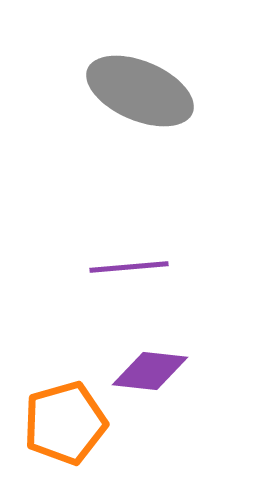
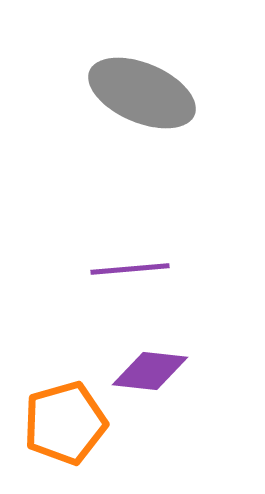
gray ellipse: moved 2 px right, 2 px down
purple line: moved 1 px right, 2 px down
